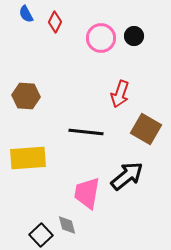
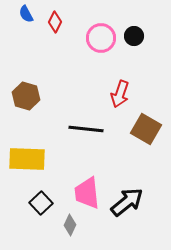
brown hexagon: rotated 12 degrees clockwise
black line: moved 3 px up
yellow rectangle: moved 1 px left, 1 px down; rotated 6 degrees clockwise
black arrow: moved 26 px down
pink trapezoid: rotated 16 degrees counterclockwise
gray diamond: moved 3 px right; rotated 40 degrees clockwise
black square: moved 32 px up
